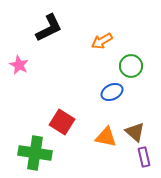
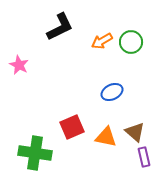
black L-shape: moved 11 px right, 1 px up
green circle: moved 24 px up
red square: moved 10 px right, 5 px down; rotated 35 degrees clockwise
